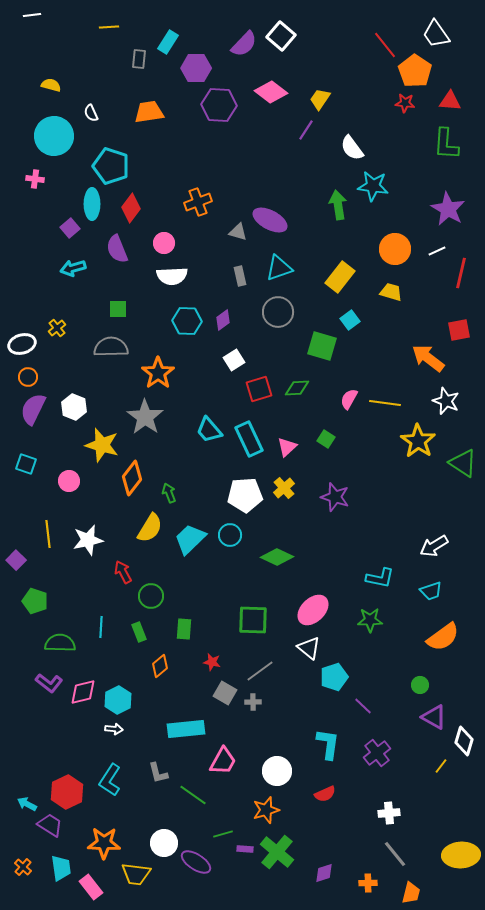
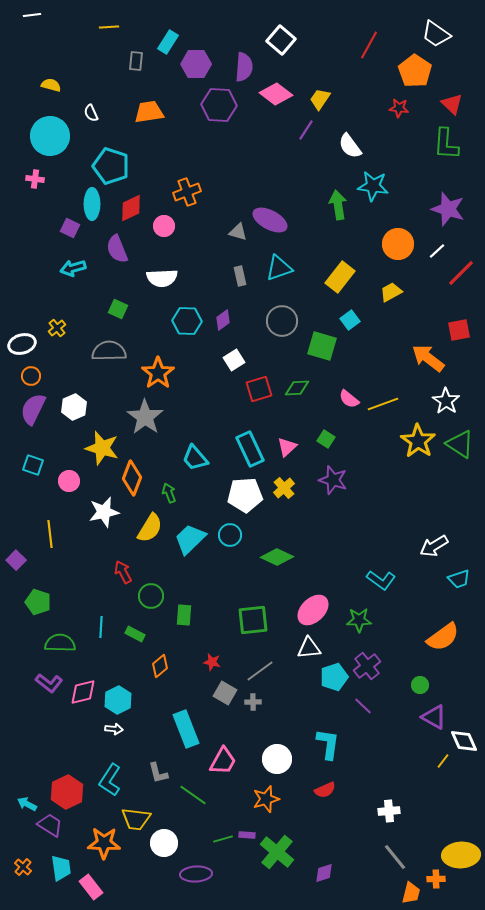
white trapezoid at (436, 34): rotated 20 degrees counterclockwise
white square at (281, 36): moved 4 px down
purple semicircle at (244, 44): moved 23 px down; rotated 40 degrees counterclockwise
red line at (385, 45): moved 16 px left; rotated 68 degrees clockwise
gray rectangle at (139, 59): moved 3 px left, 2 px down
purple hexagon at (196, 68): moved 4 px up
pink diamond at (271, 92): moved 5 px right, 2 px down
red triangle at (450, 101): moved 2 px right, 3 px down; rotated 40 degrees clockwise
red star at (405, 103): moved 6 px left, 5 px down
cyan circle at (54, 136): moved 4 px left
white semicircle at (352, 148): moved 2 px left, 2 px up
orange cross at (198, 202): moved 11 px left, 10 px up
red diamond at (131, 208): rotated 28 degrees clockwise
purple star at (448, 209): rotated 12 degrees counterclockwise
purple square at (70, 228): rotated 24 degrees counterclockwise
pink circle at (164, 243): moved 17 px up
orange circle at (395, 249): moved 3 px right, 5 px up
white line at (437, 251): rotated 18 degrees counterclockwise
red line at (461, 273): rotated 32 degrees clockwise
white semicircle at (172, 276): moved 10 px left, 2 px down
yellow trapezoid at (391, 292): rotated 45 degrees counterclockwise
green square at (118, 309): rotated 24 degrees clockwise
gray circle at (278, 312): moved 4 px right, 9 px down
gray semicircle at (111, 347): moved 2 px left, 4 px down
orange circle at (28, 377): moved 3 px right, 1 px up
pink semicircle at (349, 399): rotated 80 degrees counterclockwise
white star at (446, 401): rotated 12 degrees clockwise
yellow line at (385, 403): moved 2 px left, 1 px down; rotated 28 degrees counterclockwise
white hexagon at (74, 407): rotated 15 degrees clockwise
cyan trapezoid at (209, 430): moved 14 px left, 28 px down
cyan rectangle at (249, 439): moved 1 px right, 10 px down
yellow star at (102, 445): moved 3 px down
green triangle at (463, 463): moved 3 px left, 19 px up
cyan square at (26, 464): moved 7 px right, 1 px down
orange diamond at (132, 478): rotated 16 degrees counterclockwise
purple star at (335, 497): moved 2 px left, 17 px up
yellow line at (48, 534): moved 2 px right
white star at (88, 540): moved 16 px right, 28 px up
cyan L-shape at (380, 578): moved 1 px right, 2 px down; rotated 24 degrees clockwise
cyan trapezoid at (431, 591): moved 28 px right, 12 px up
green pentagon at (35, 601): moved 3 px right, 1 px down
green square at (253, 620): rotated 8 degrees counterclockwise
green star at (370, 620): moved 11 px left
green rectangle at (184, 629): moved 14 px up
green rectangle at (139, 632): moved 4 px left, 2 px down; rotated 42 degrees counterclockwise
white triangle at (309, 648): rotated 45 degrees counterclockwise
cyan rectangle at (186, 729): rotated 75 degrees clockwise
white diamond at (464, 741): rotated 40 degrees counterclockwise
purple cross at (377, 753): moved 10 px left, 87 px up
yellow line at (441, 766): moved 2 px right, 5 px up
white circle at (277, 771): moved 12 px up
red semicircle at (325, 794): moved 4 px up
orange star at (266, 810): moved 11 px up
white cross at (389, 813): moved 2 px up
green line at (223, 834): moved 5 px down
purple rectangle at (245, 849): moved 2 px right, 14 px up
gray line at (395, 854): moved 3 px down
purple ellipse at (196, 862): moved 12 px down; rotated 36 degrees counterclockwise
yellow trapezoid at (136, 874): moved 55 px up
orange cross at (368, 883): moved 68 px right, 4 px up
